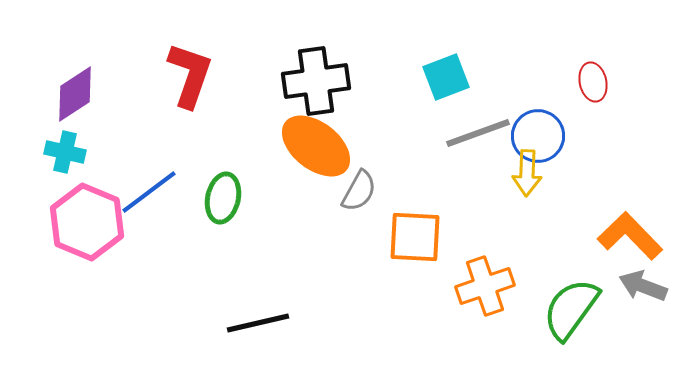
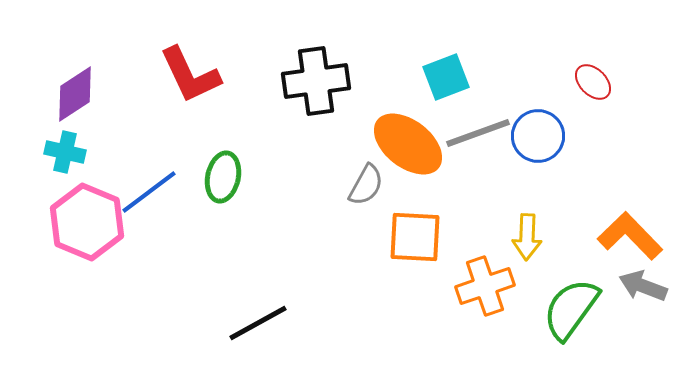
red L-shape: rotated 136 degrees clockwise
red ellipse: rotated 33 degrees counterclockwise
orange ellipse: moved 92 px right, 2 px up
yellow arrow: moved 64 px down
gray semicircle: moved 7 px right, 6 px up
green ellipse: moved 21 px up
black line: rotated 16 degrees counterclockwise
